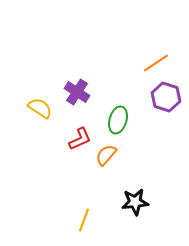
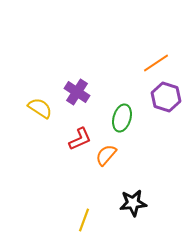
green ellipse: moved 4 px right, 2 px up
black star: moved 2 px left, 1 px down
